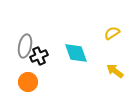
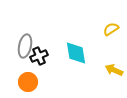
yellow semicircle: moved 1 px left, 4 px up
cyan diamond: rotated 10 degrees clockwise
yellow arrow: moved 1 px left, 1 px up; rotated 12 degrees counterclockwise
